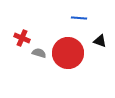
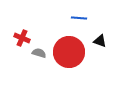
red circle: moved 1 px right, 1 px up
